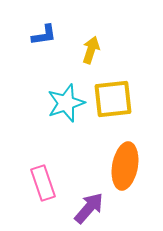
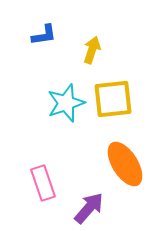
yellow arrow: moved 1 px right
orange ellipse: moved 2 px up; rotated 42 degrees counterclockwise
